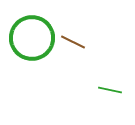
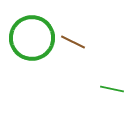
green line: moved 2 px right, 1 px up
